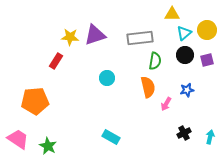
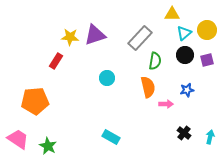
gray rectangle: rotated 40 degrees counterclockwise
pink arrow: rotated 120 degrees counterclockwise
black cross: rotated 24 degrees counterclockwise
